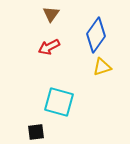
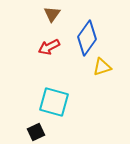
brown triangle: moved 1 px right
blue diamond: moved 9 px left, 3 px down
cyan square: moved 5 px left
black square: rotated 18 degrees counterclockwise
